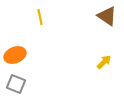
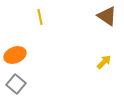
gray square: rotated 18 degrees clockwise
